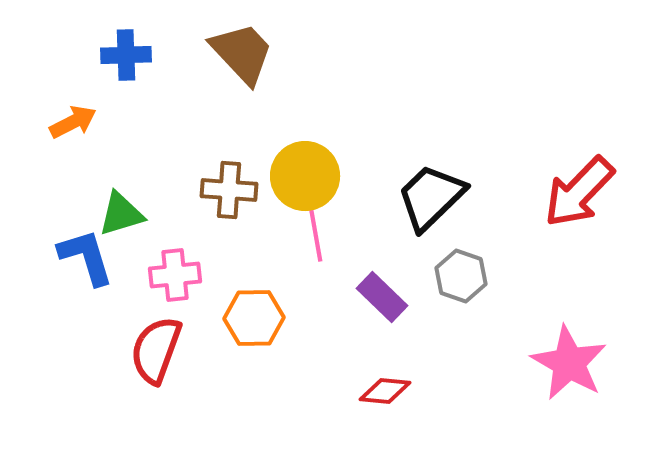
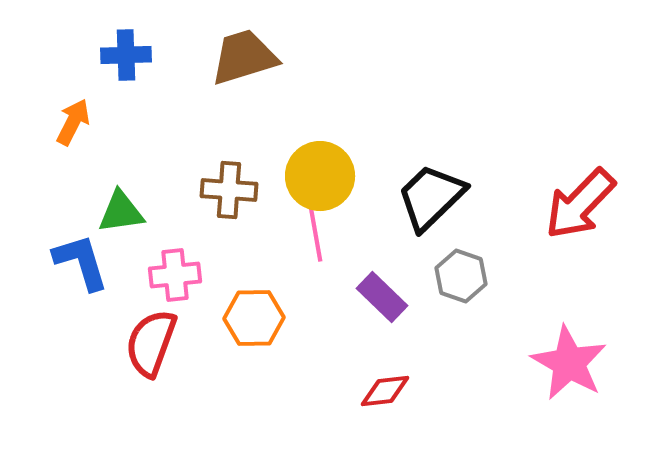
brown trapezoid: moved 2 px right, 4 px down; rotated 64 degrees counterclockwise
orange arrow: rotated 36 degrees counterclockwise
yellow circle: moved 15 px right
red arrow: moved 1 px right, 12 px down
green triangle: moved 2 px up; rotated 9 degrees clockwise
blue L-shape: moved 5 px left, 5 px down
red semicircle: moved 5 px left, 7 px up
red diamond: rotated 12 degrees counterclockwise
